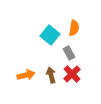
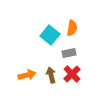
orange semicircle: moved 2 px left
gray rectangle: rotated 72 degrees counterclockwise
orange arrow: moved 1 px right
